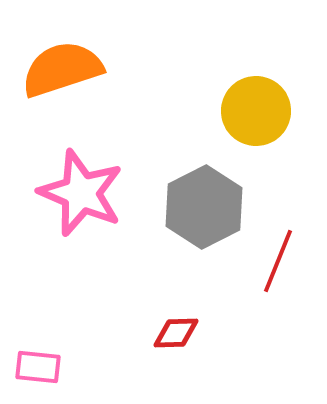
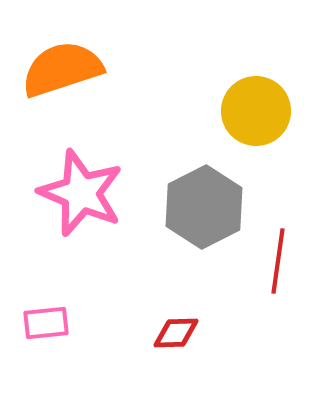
red line: rotated 14 degrees counterclockwise
pink rectangle: moved 8 px right, 44 px up; rotated 12 degrees counterclockwise
